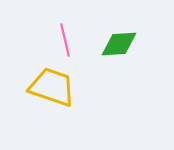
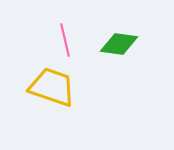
green diamond: rotated 12 degrees clockwise
